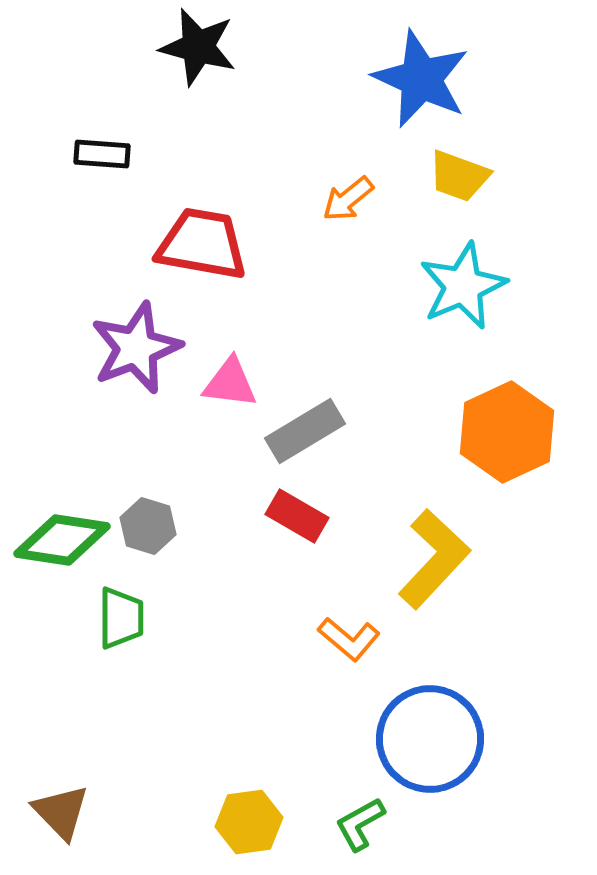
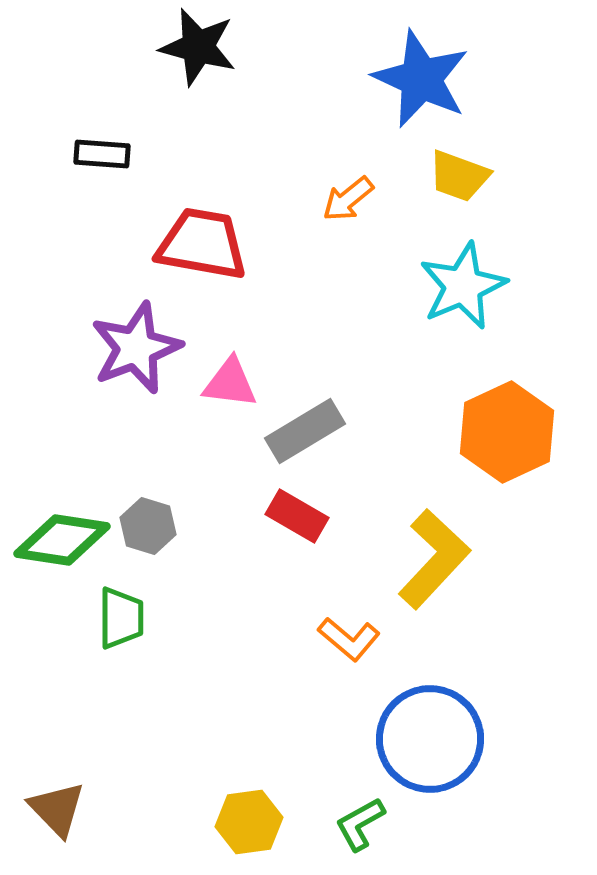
brown triangle: moved 4 px left, 3 px up
